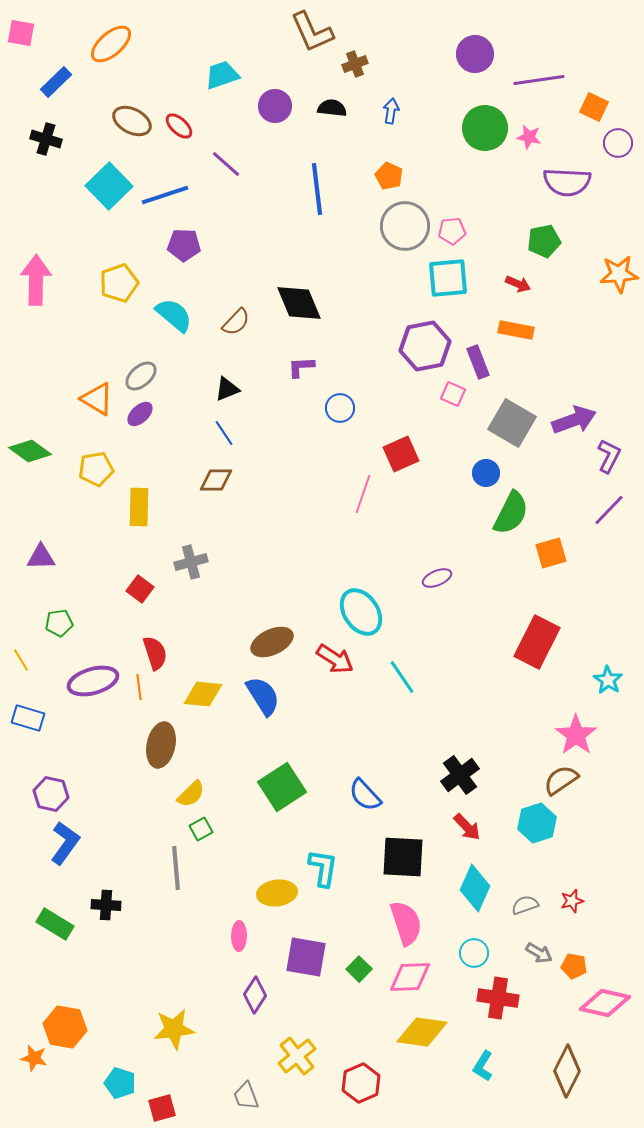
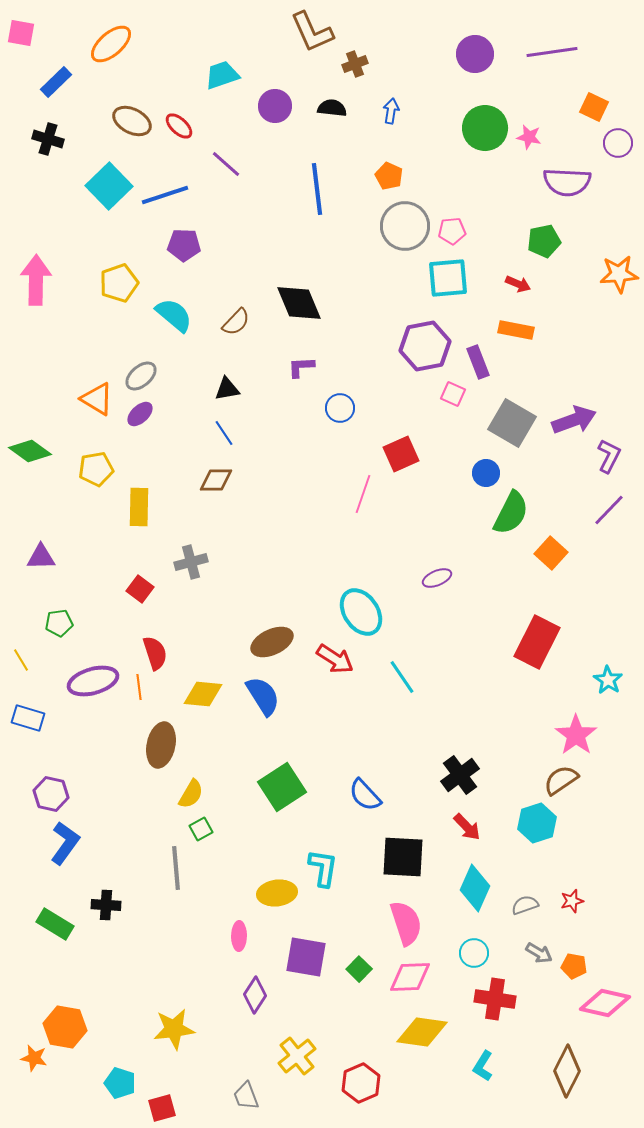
purple line at (539, 80): moved 13 px right, 28 px up
black cross at (46, 139): moved 2 px right
black triangle at (227, 389): rotated 12 degrees clockwise
orange square at (551, 553): rotated 32 degrees counterclockwise
yellow semicircle at (191, 794): rotated 16 degrees counterclockwise
red cross at (498, 998): moved 3 px left, 1 px down
